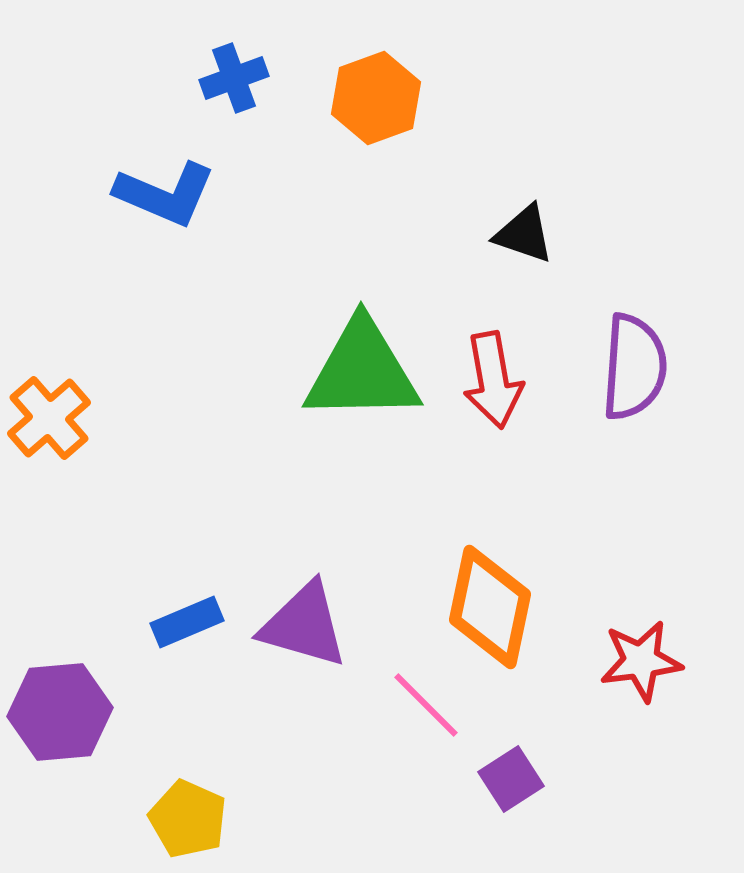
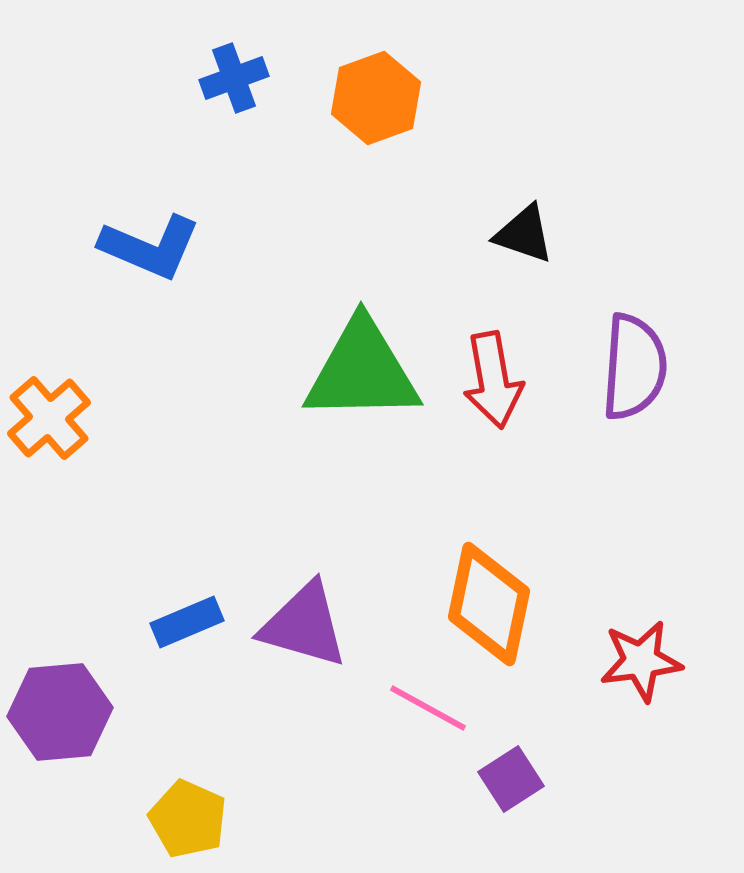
blue L-shape: moved 15 px left, 53 px down
orange diamond: moved 1 px left, 3 px up
pink line: moved 2 px right, 3 px down; rotated 16 degrees counterclockwise
